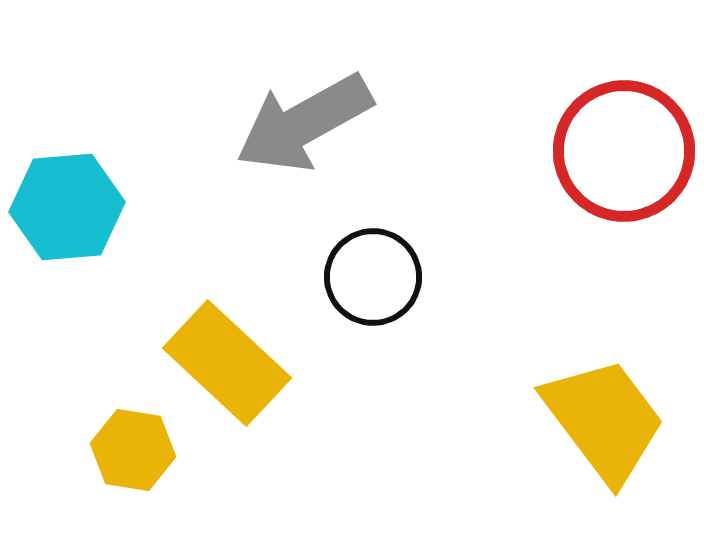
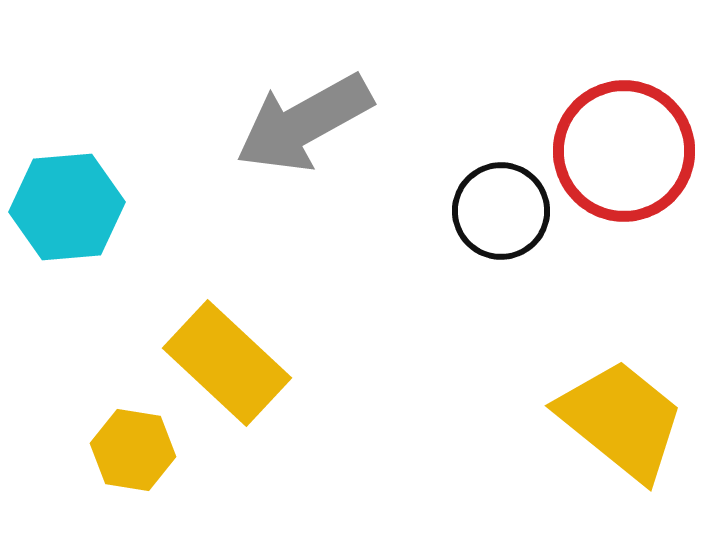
black circle: moved 128 px right, 66 px up
yellow trapezoid: moved 17 px right; rotated 14 degrees counterclockwise
